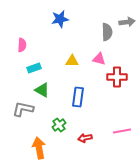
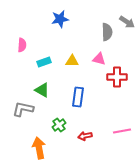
gray arrow: rotated 42 degrees clockwise
cyan rectangle: moved 10 px right, 6 px up
red arrow: moved 2 px up
